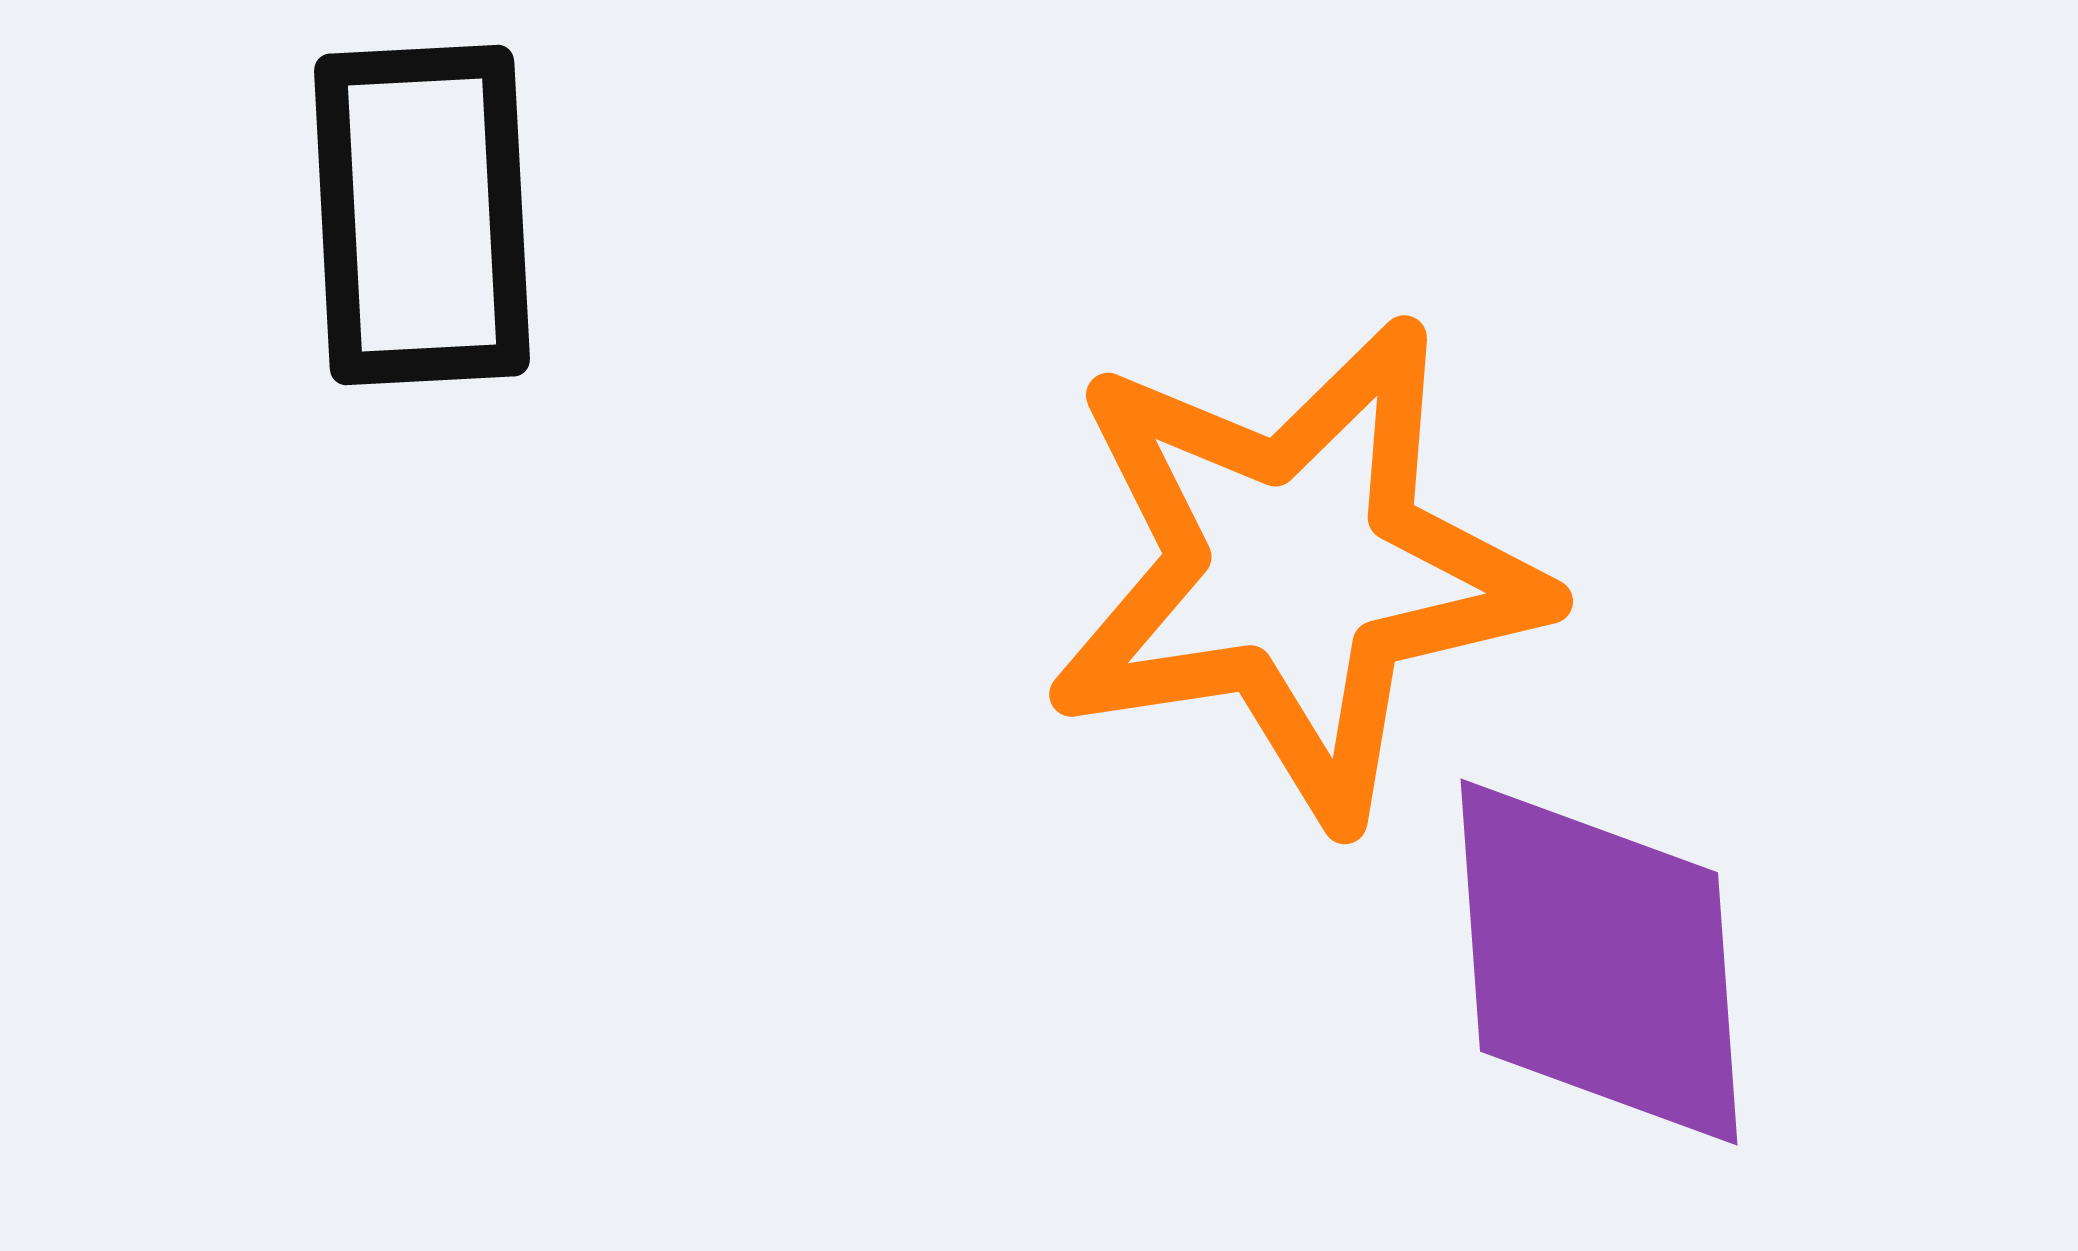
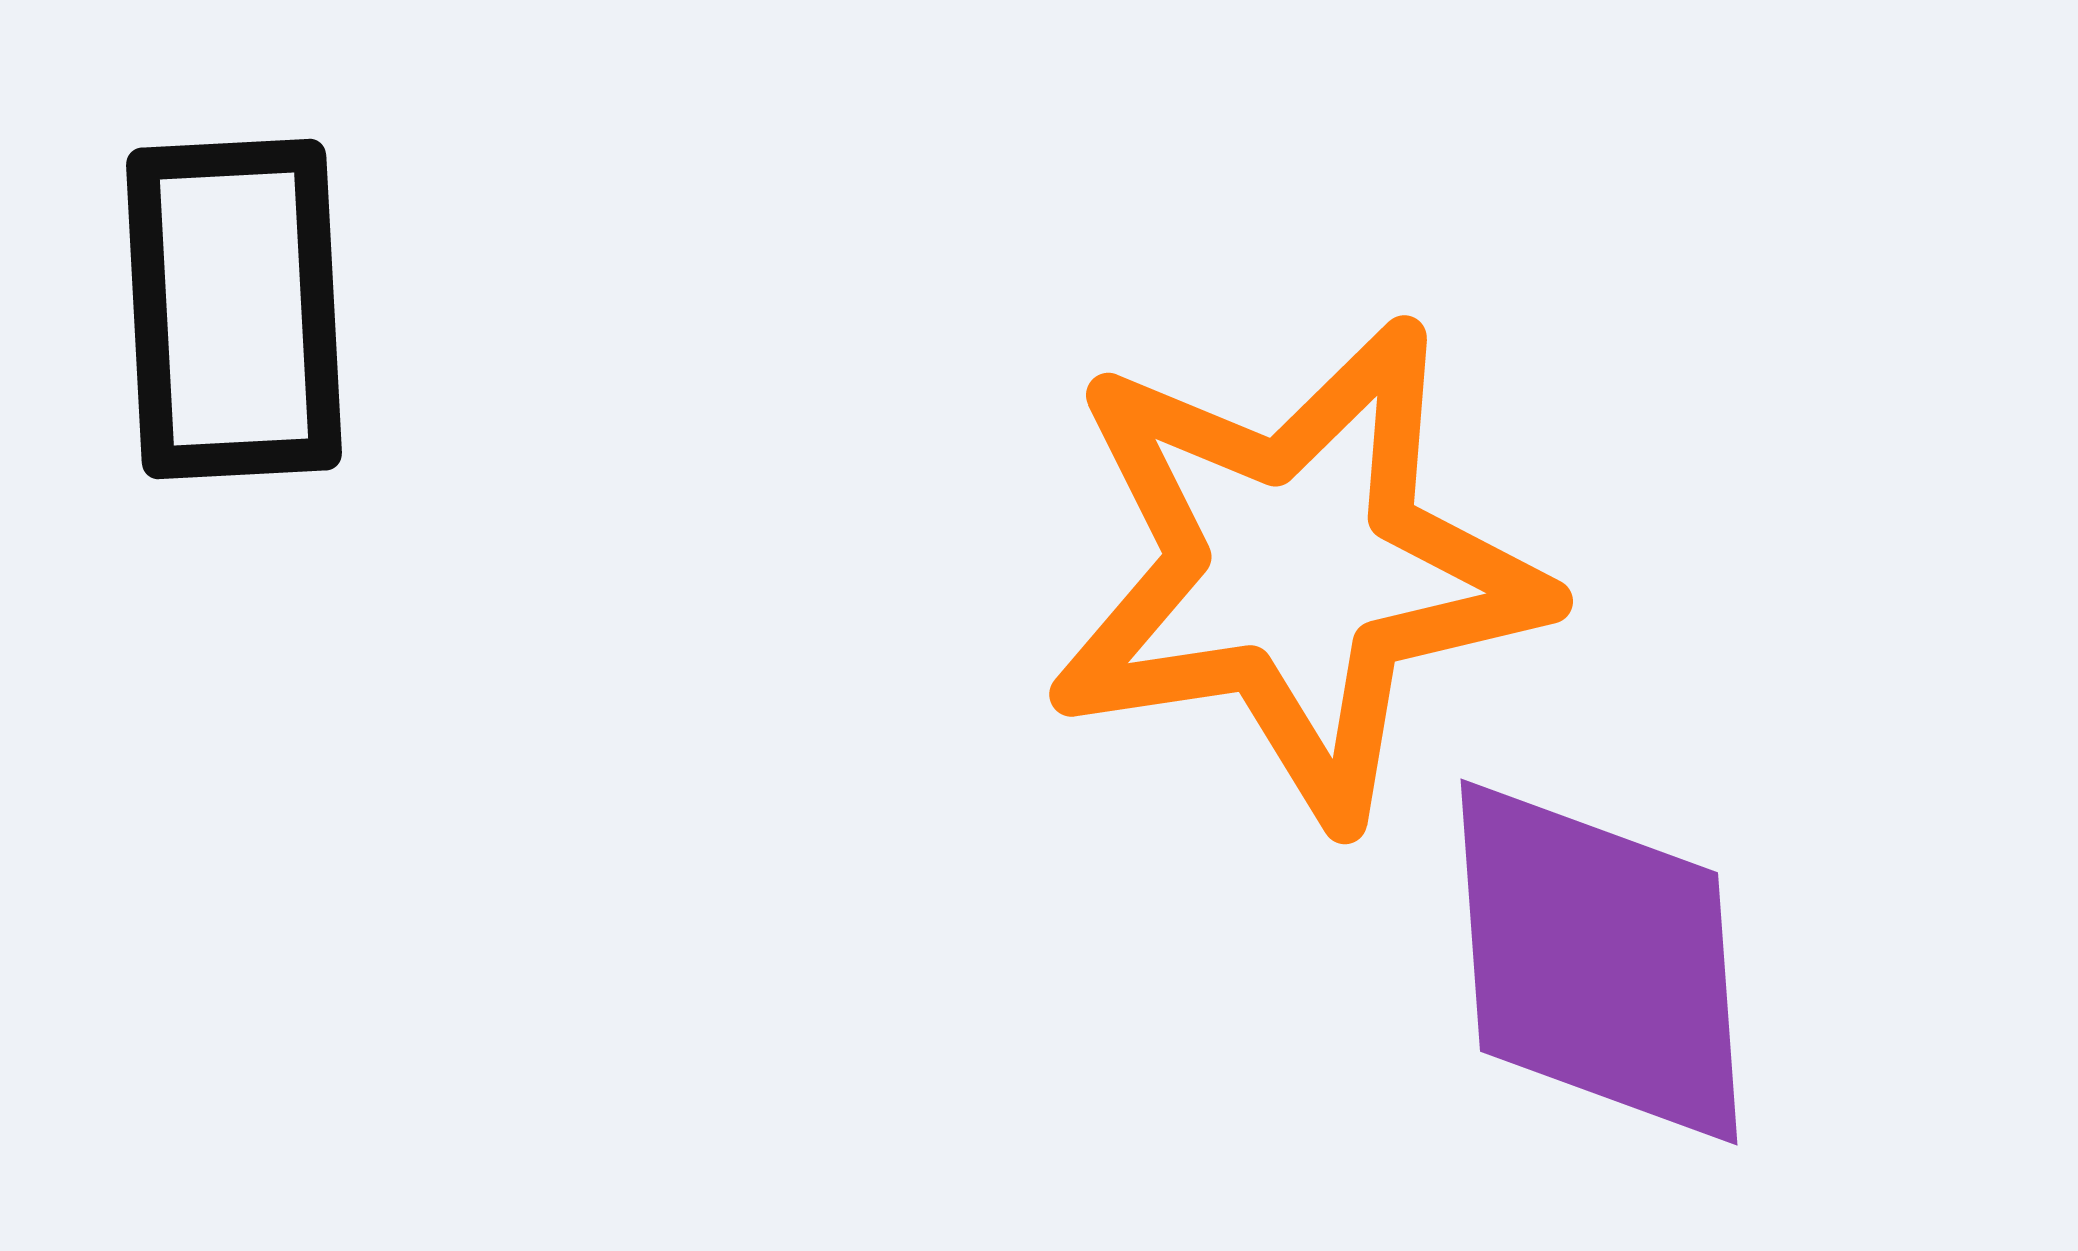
black rectangle: moved 188 px left, 94 px down
